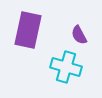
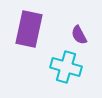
purple rectangle: moved 1 px right, 1 px up
